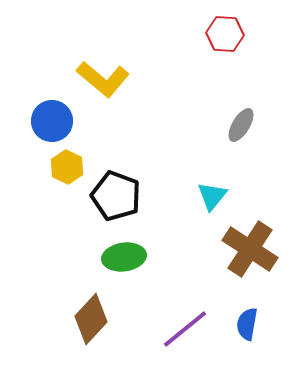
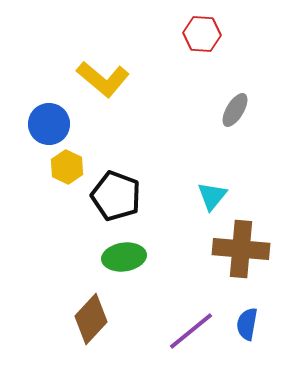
red hexagon: moved 23 px left
blue circle: moved 3 px left, 3 px down
gray ellipse: moved 6 px left, 15 px up
brown cross: moved 9 px left; rotated 28 degrees counterclockwise
purple line: moved 6 px right, 2 px down
